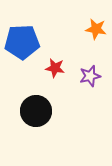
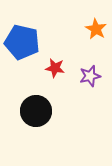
orange star: rotated 20 degrees clockwise
blue pentagon: rotated 16 degrees clockwise
